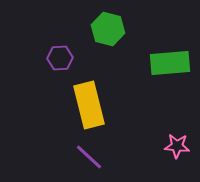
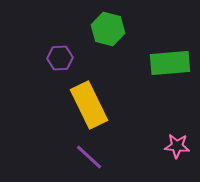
yellow rectangle: rotated 12 degrees counterclockwise
